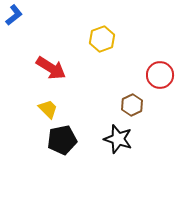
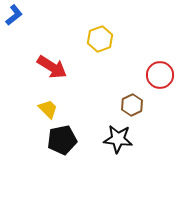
yellow hexagon: moved 2 px left
red arrow: moved 1 px right, 1 px up
black star: rotated 12 degrees counterclockwise
